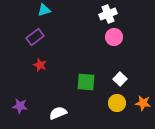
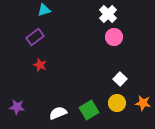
white cross: rotated 24 degrees counterclockwise
green square: moved 3 px right, 28 px down; rotated 36 degrees counterclockwise
purple star: moved 3 px left, 1 px down
